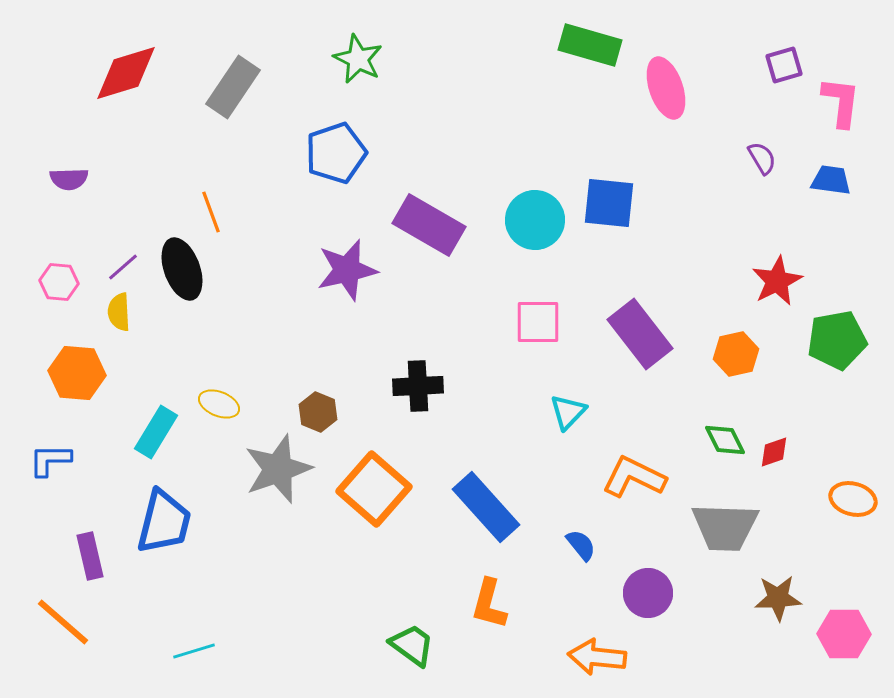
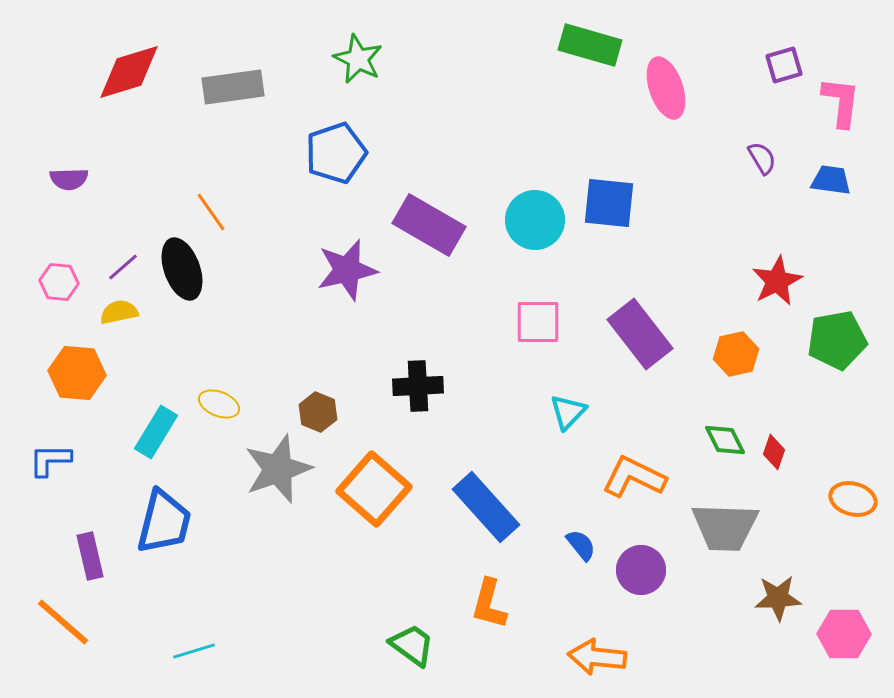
red diamond at (126, 73): moved 3 px right, 1 px up
gray rectangle at (233, 87): rotated 48 degrees clockwise
orange line at (211, 212): rotated 15 degrees counterclockwise
yellow semicircle at (119, 312): rotated 81 degrees clockwise
red diamond at (774, 452): rotated 52 degrees counterclockwise
purple circle at (648, 593): moved 7 px left, 23 px up
